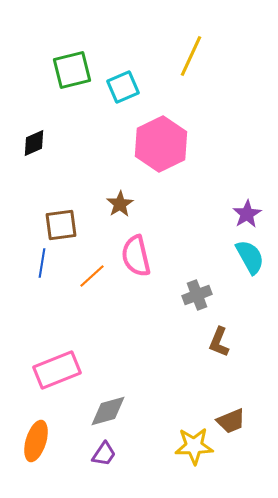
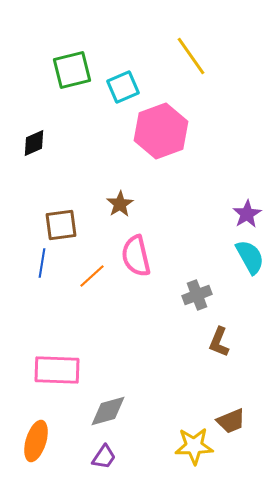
yellow line: rotated 60 degrees counterclockwise
pink hexagon: moved 13 px up; rotated 6 degrees clockwise
pink rectangle: rotated 24 degrees clockwise
purple trapezoid: moved 3 px down
